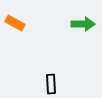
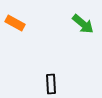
green arrow: rotated 40 degrees clockwise
